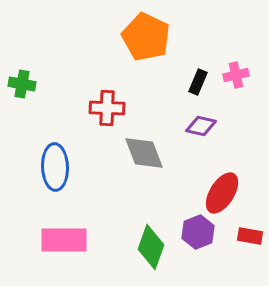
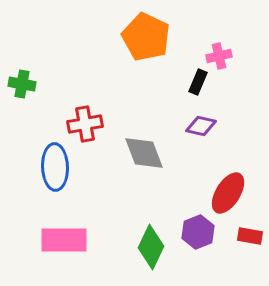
pink cross: moved 17 px left, 19 px up
red cross: moved 22 px left, 16 px down; rotated 12 degrees counterclockwise
red ellipse: moved 6 px right
green diamond: rotated 6 degrees clockwise
